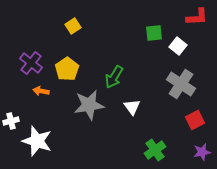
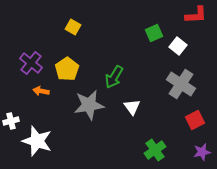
red L-shape: moved 1 px left, 2 px up
yellow square: moved 1 px down; rotated 28 degrees counterclockwise
green square: rotated 18 degrees counterclockwise
